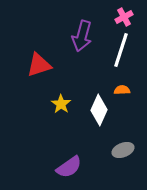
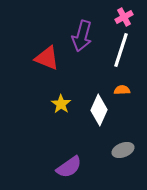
red triangle: moved 8 px right, 7 px up; rotated 40 degrees clockwise
